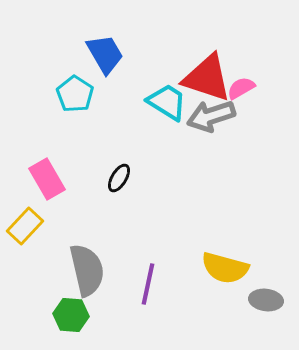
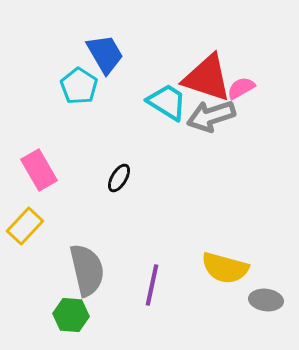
cyan pentagon: moved 4 px right, 8 px up
pink rectangle: moved 8 px left, 9 px up
purple line: moved 4 px right, 1 px down
